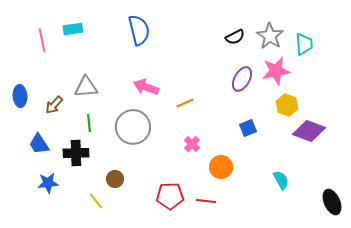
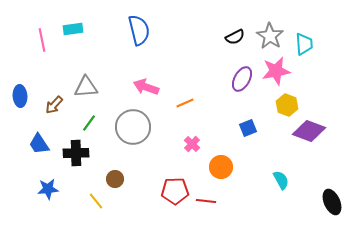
green line: rotated 42 degrees clockwise
blue star: moved 6 px down
red pentagon: moved 5 px right, 5 px up
